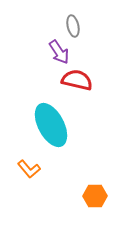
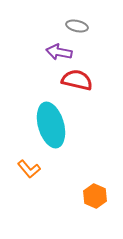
gray ellipse: moved 4 px right; rotated 65 degrees counterclockwise
purple arrow: rotated 135 degrees clockwise
cyan ellipse: rotated 12 degrees clockwise
orange hexagon: rotated 25 degrees clockwise
